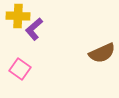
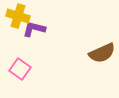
yellow cross: rotated 15 degrees clockwise
purple L-shape: rotated 55 degrees clockwise
